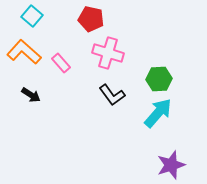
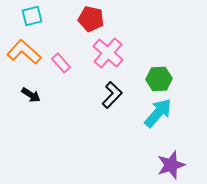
cyan square: rotated 35 degrees clockwise
pink cross: rotated 24 degrees clockwise
black L-shape: rotated 100 degrees counterclockwise
